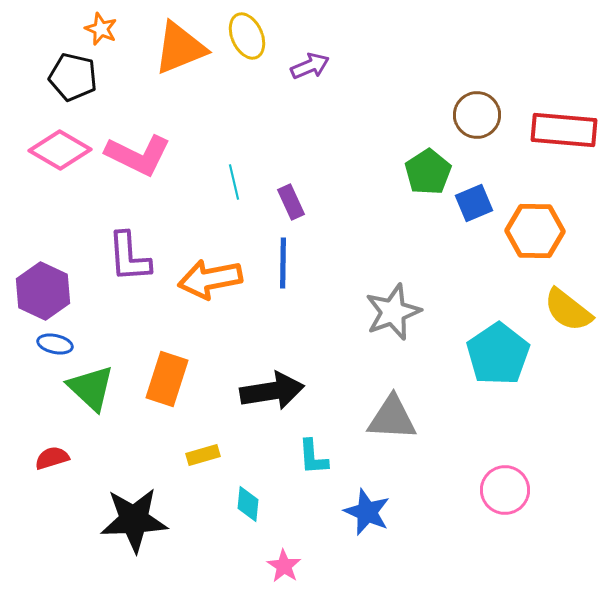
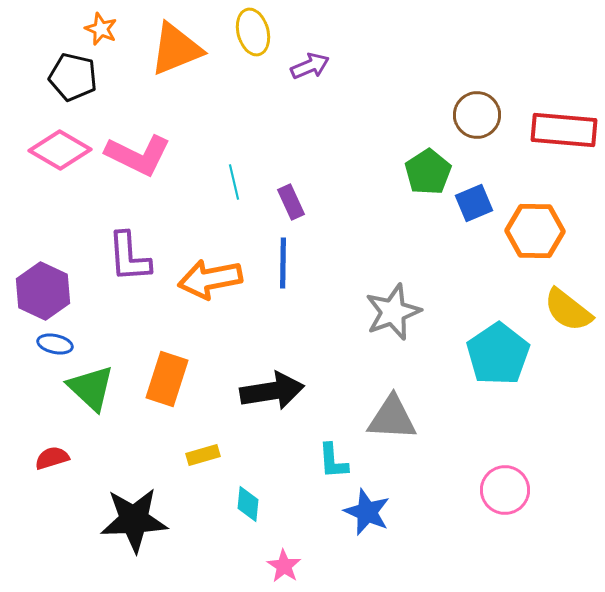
yellow ellipse: moved 6 px right, 4 px up; rotated 9 degrees clockwise
orange triangle: moved 4 px left, 1 px down
cyan L-shape: moved 20 px right, 4 px down
